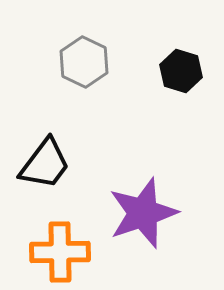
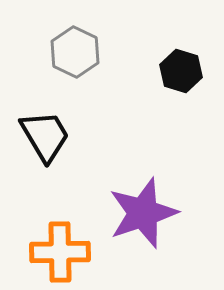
gray hexagon: moved 9 px left, 10 px up
black trapezoid: moved 28 px up; rotated 68 degrees counterclockwise
